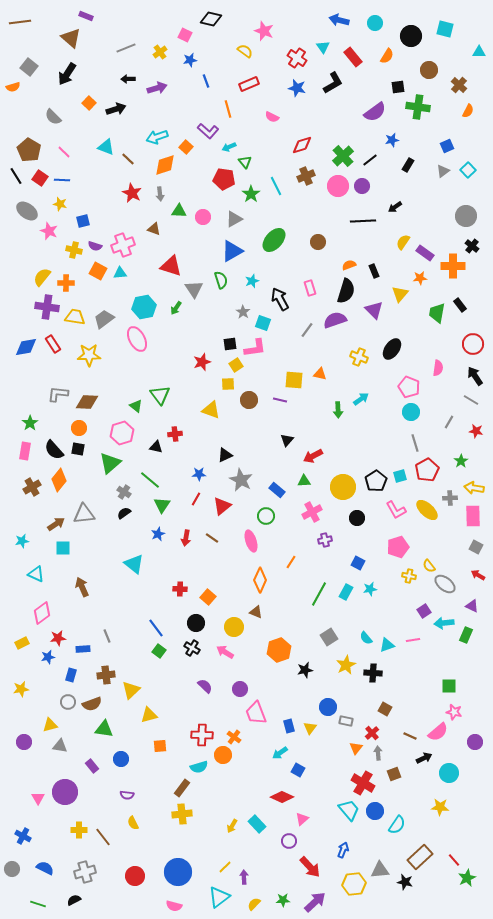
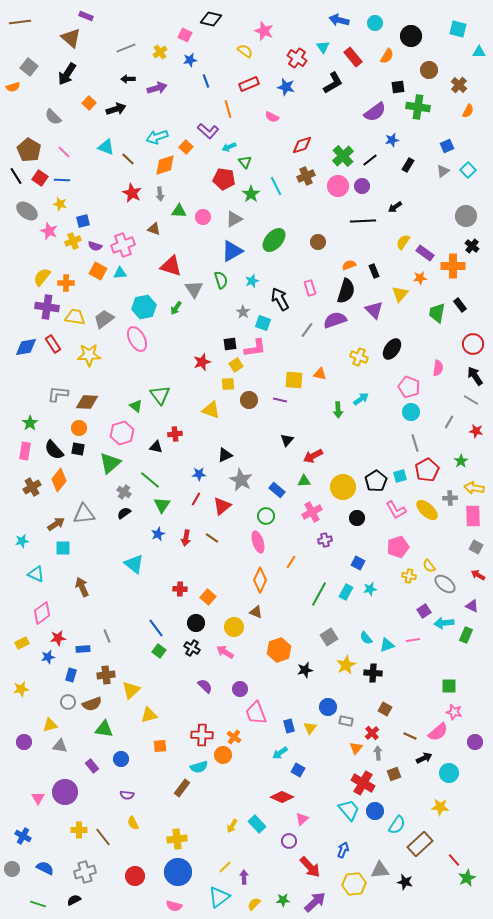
cyan square at (445, 29): moved 13 px right
blue star at (297, 88): moved 11 px left, 1 px up
yellow cross at (74, 250): moved 1 px left, 9 px up; rotated 35 degrees counterclockwise
pink ellipse at (251, 541): moved 7 px right, 1 px down
yellow cross at (182, 814): moved 5 px left, 25 px down
brown rectangle at (420, 857): moved 13 px up
